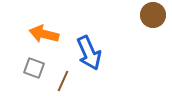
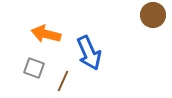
orange arrow: moved 2 px right
